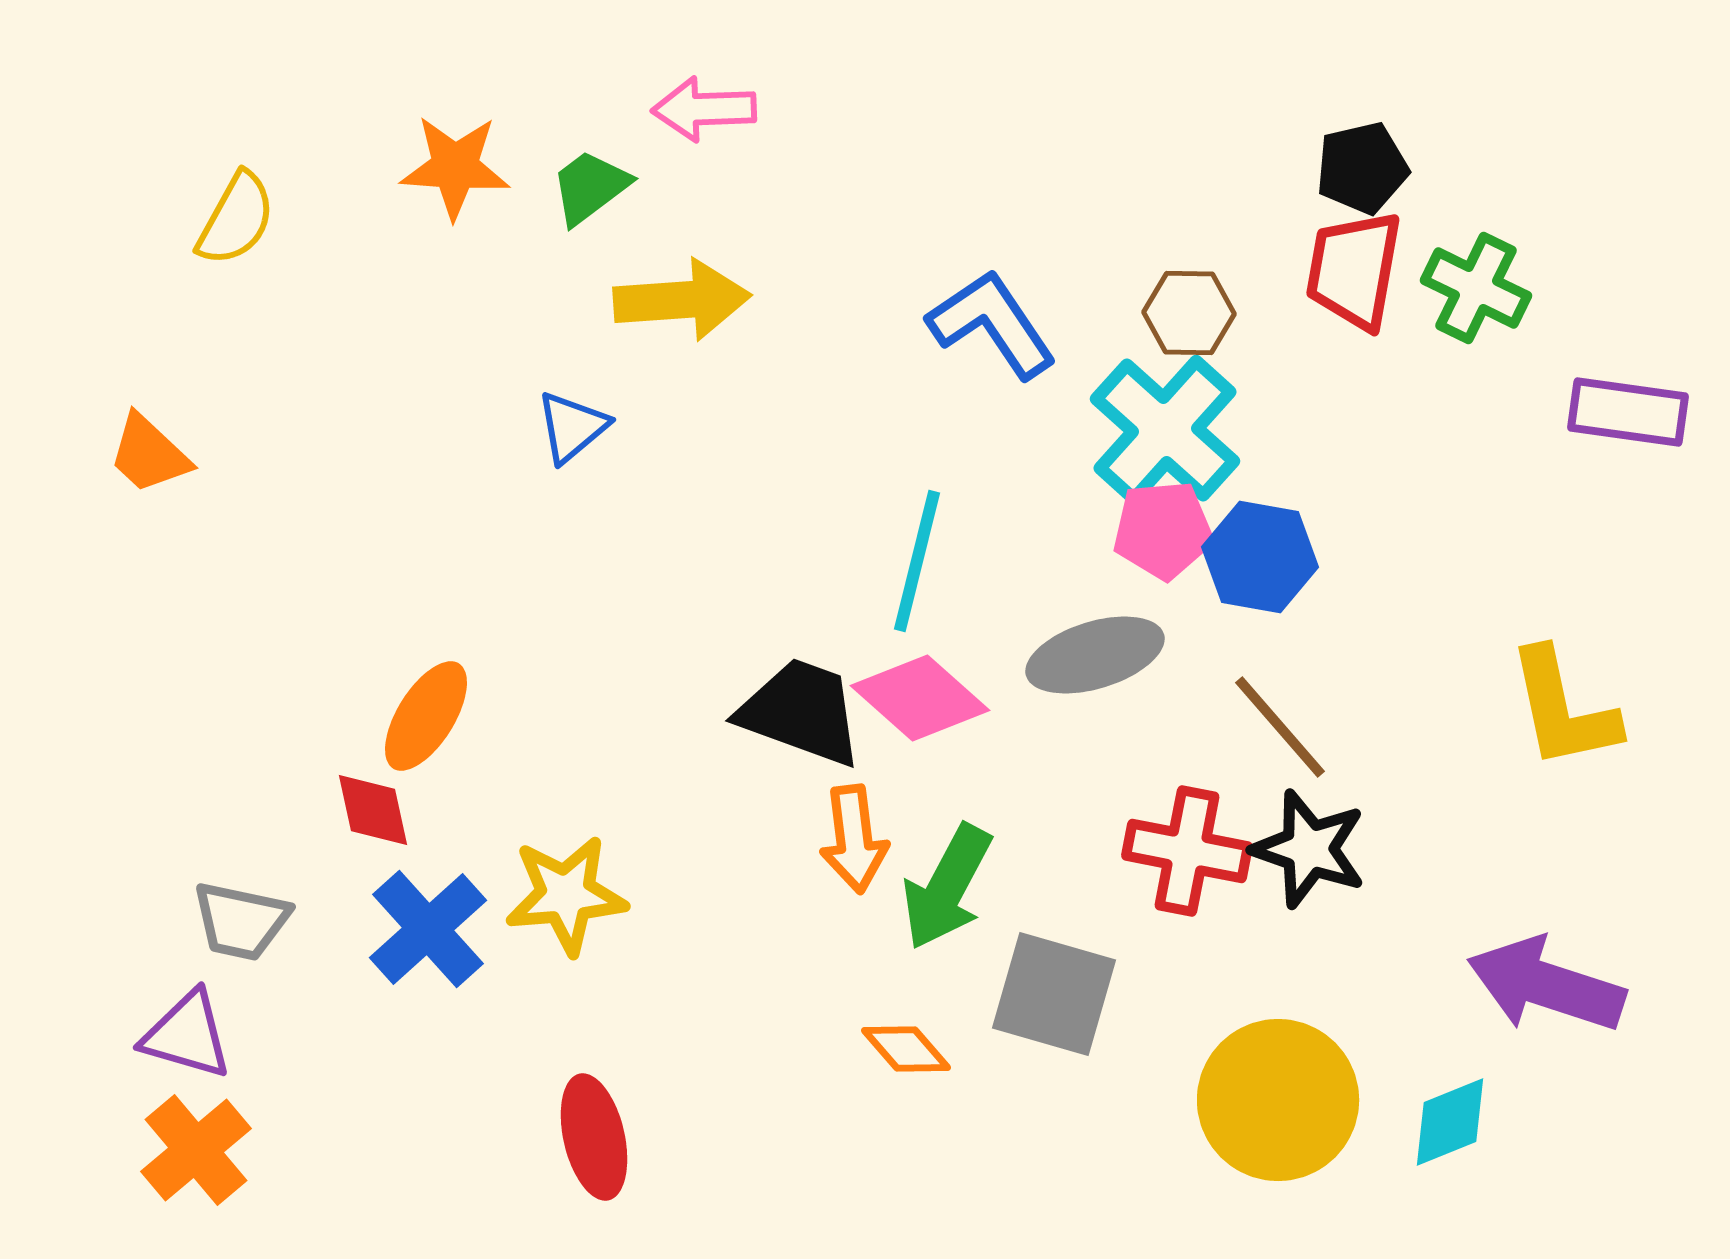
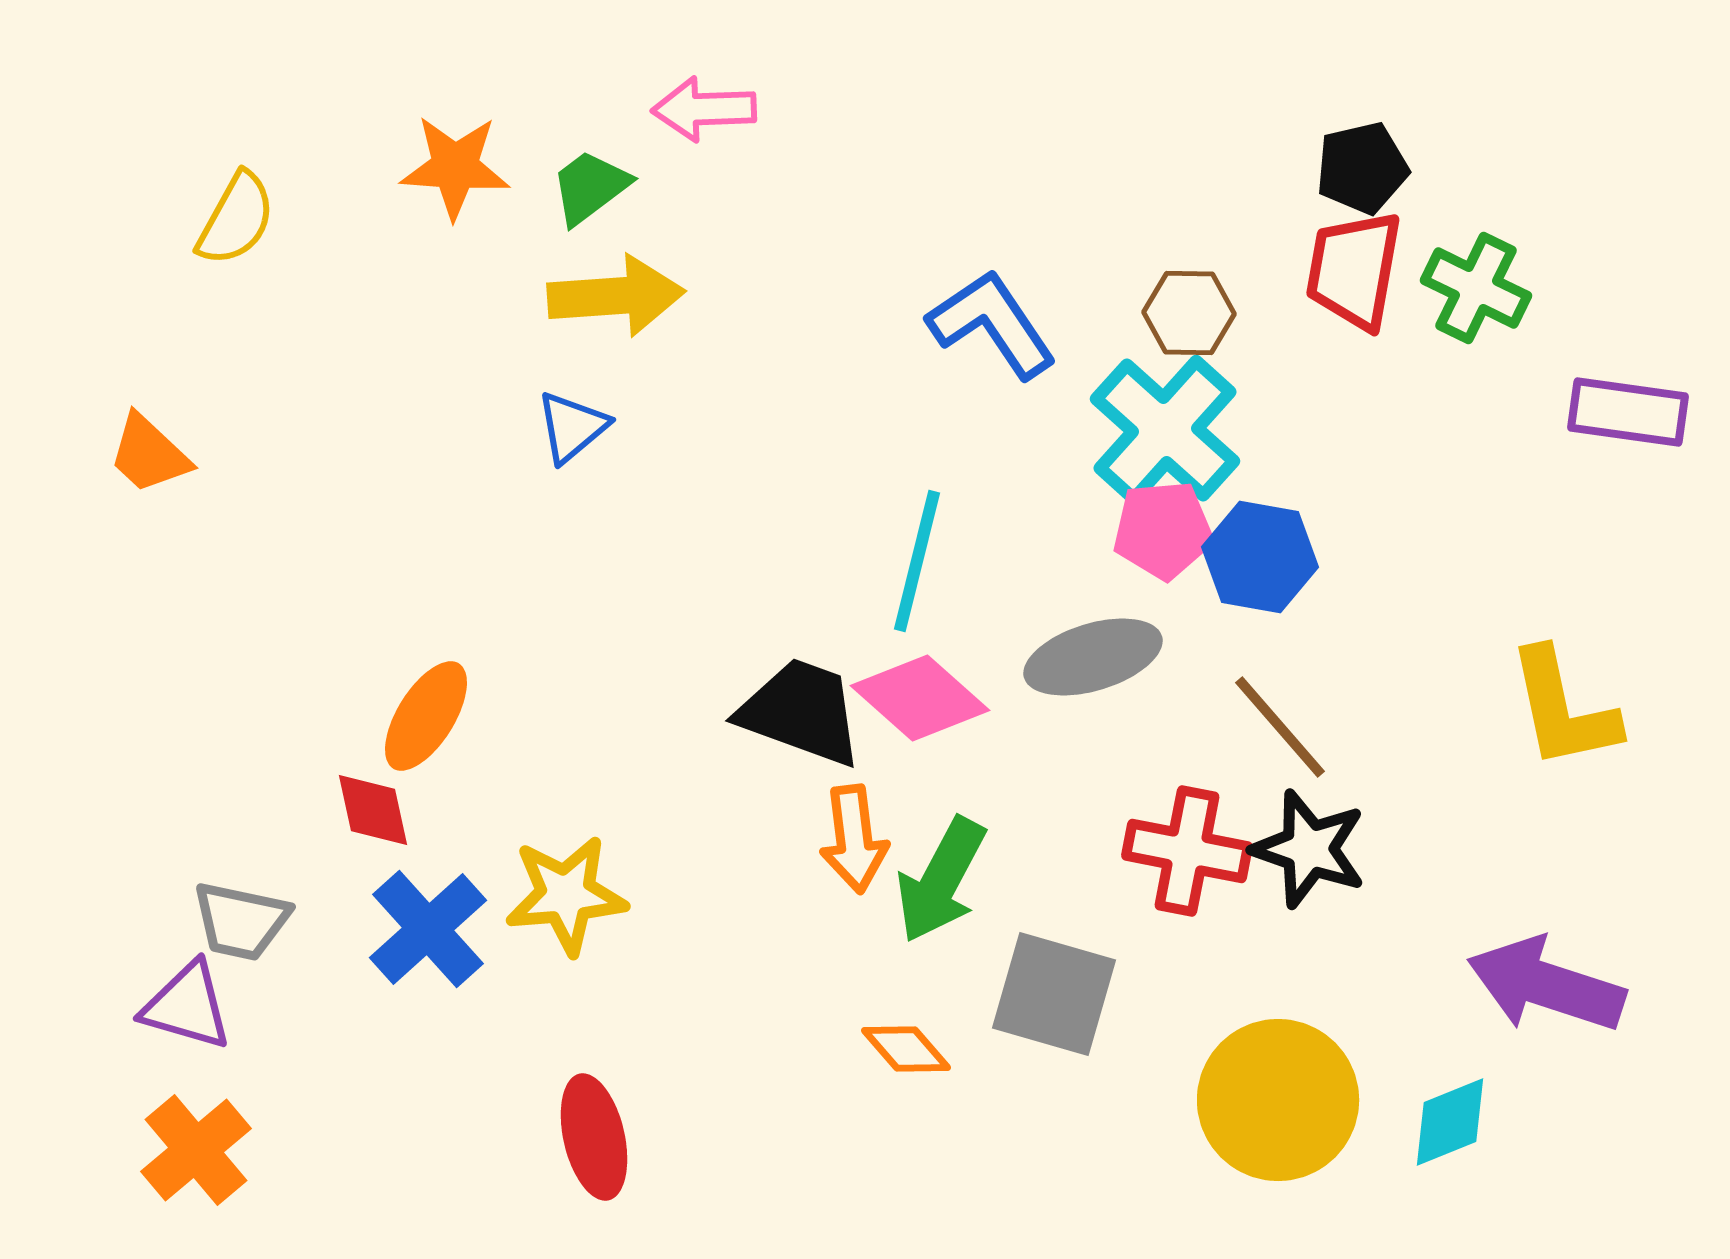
yellow arrow: moved 66 px left, 4 px up
gray ellipse: moved 2 px left, 2 px down
green arrow: moved 6 px left, 7 px up
purple triangle: moved 29 px up
